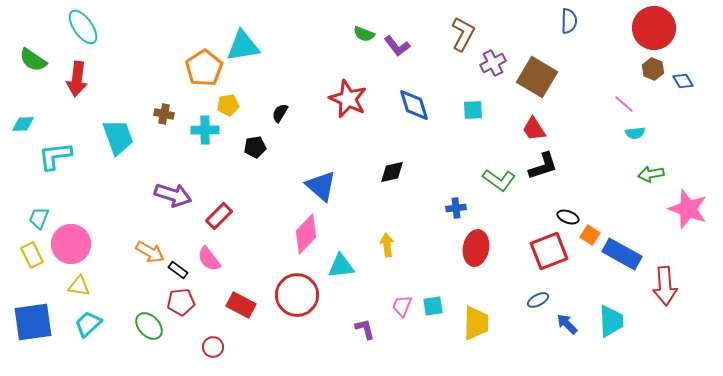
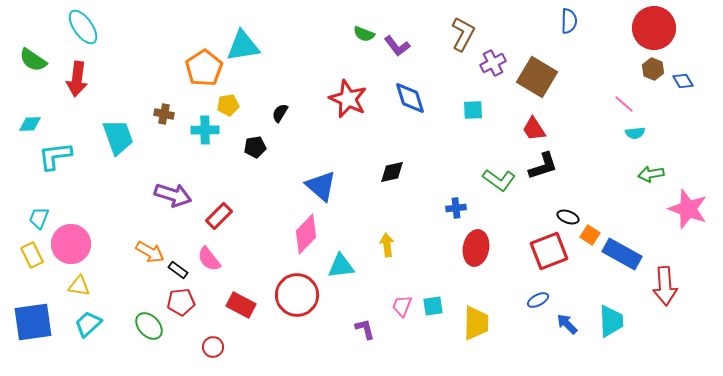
blue diamond at (414, 105): moved 4 px left, 7 px up
cyan diamond at (23, 124): moved 7 px right
